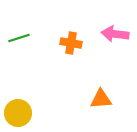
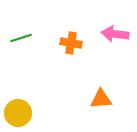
green line: moved 2 px right
